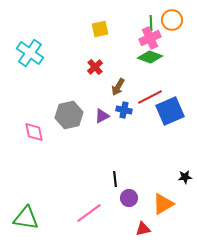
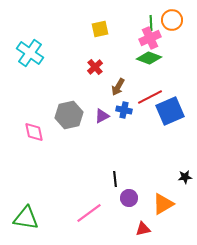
green diamond: moved 1 px left, 1 px down
